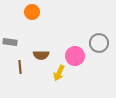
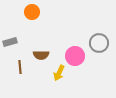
gray rectangle: rotated 24 degrees counterclockwise
